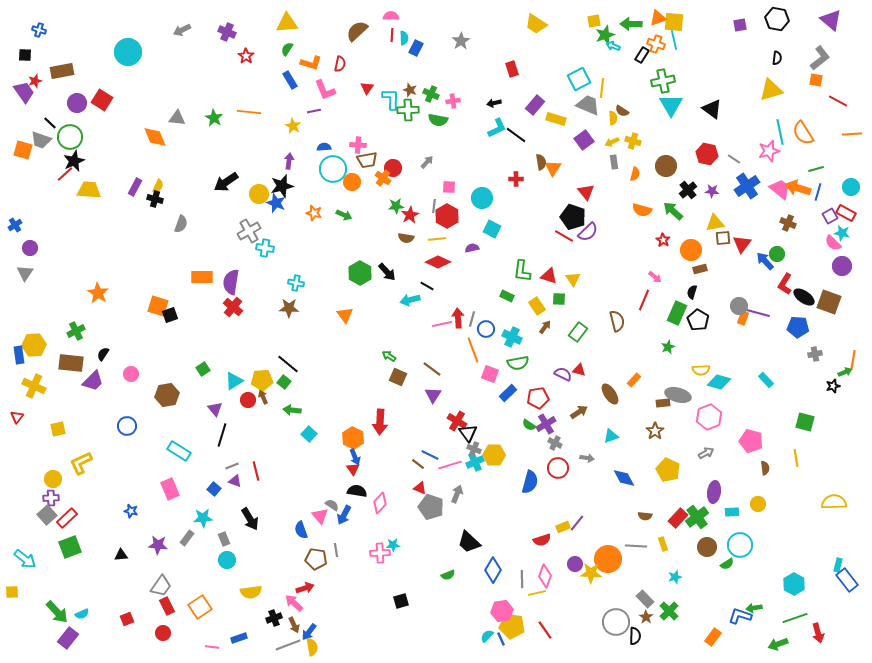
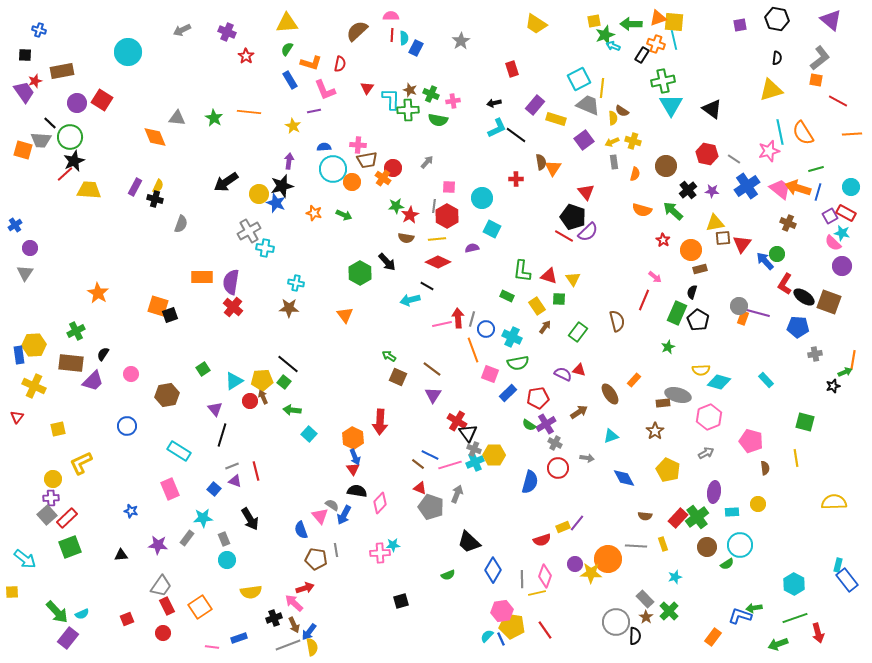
gray trapezoid at (41, 140): rotated 15 degrees counterclockwise
black arrow at (387, 272): moved 10 px up
red circle at (248, 400): moved 2 px right, 1 px down
